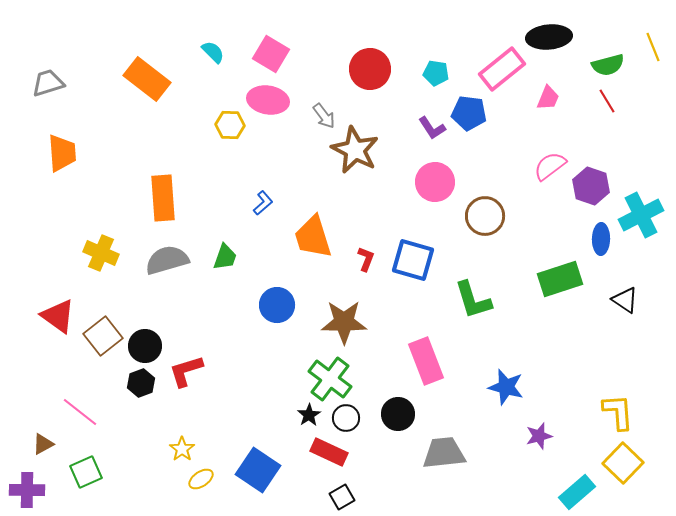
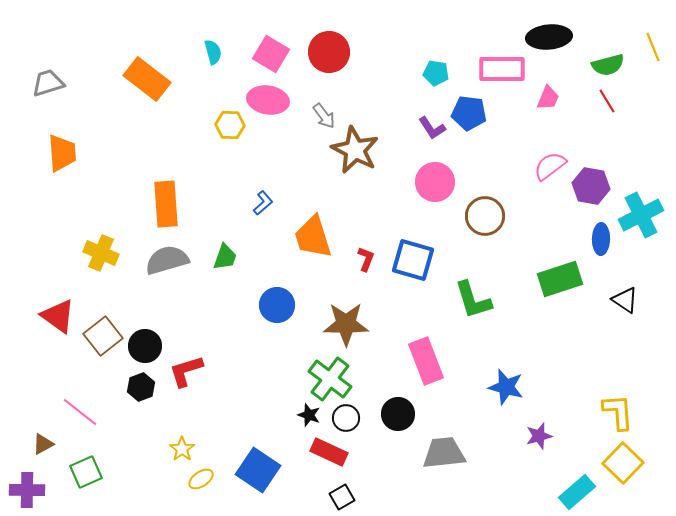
cyan semicircle at (213, 52): rotated 30 degrees clockwise
red circle at (370, 69): moved 41 px left, 17 px up
pink rectangle at (502, 69): rotated 39 degrees clockwise
purple hexagon at (591, 186): rotated 9 degrees counterclockwise
orange rectangle at (163, 198): moved 3 px right, 6 px down
brown star at (344, 322): moved 2 px right, 2 px down
black hexagon at (141, 383): moved 4 px down
black star at (309, 415): rotated 20 degrees counterclockwise
